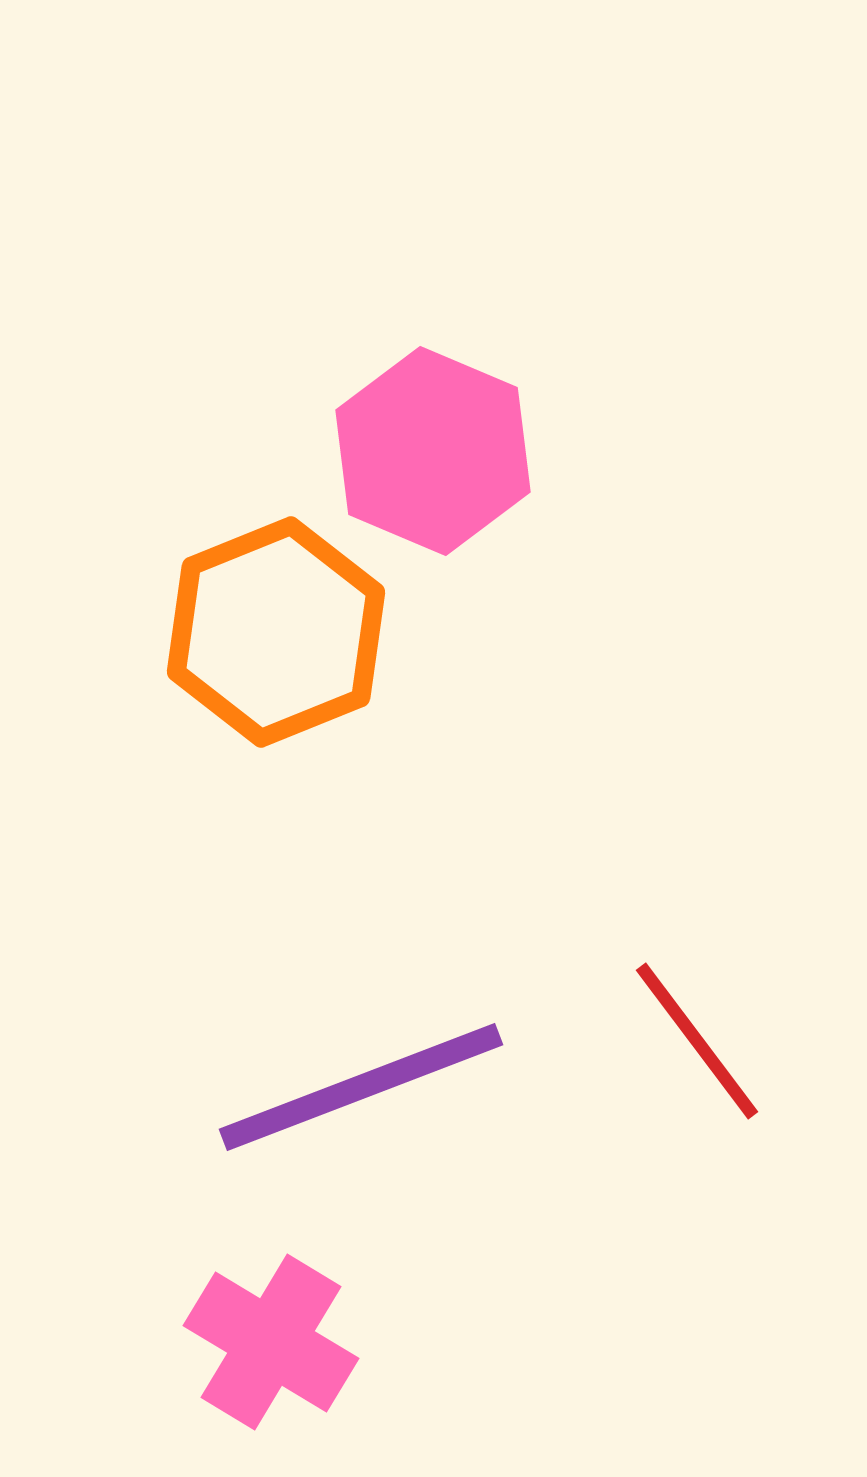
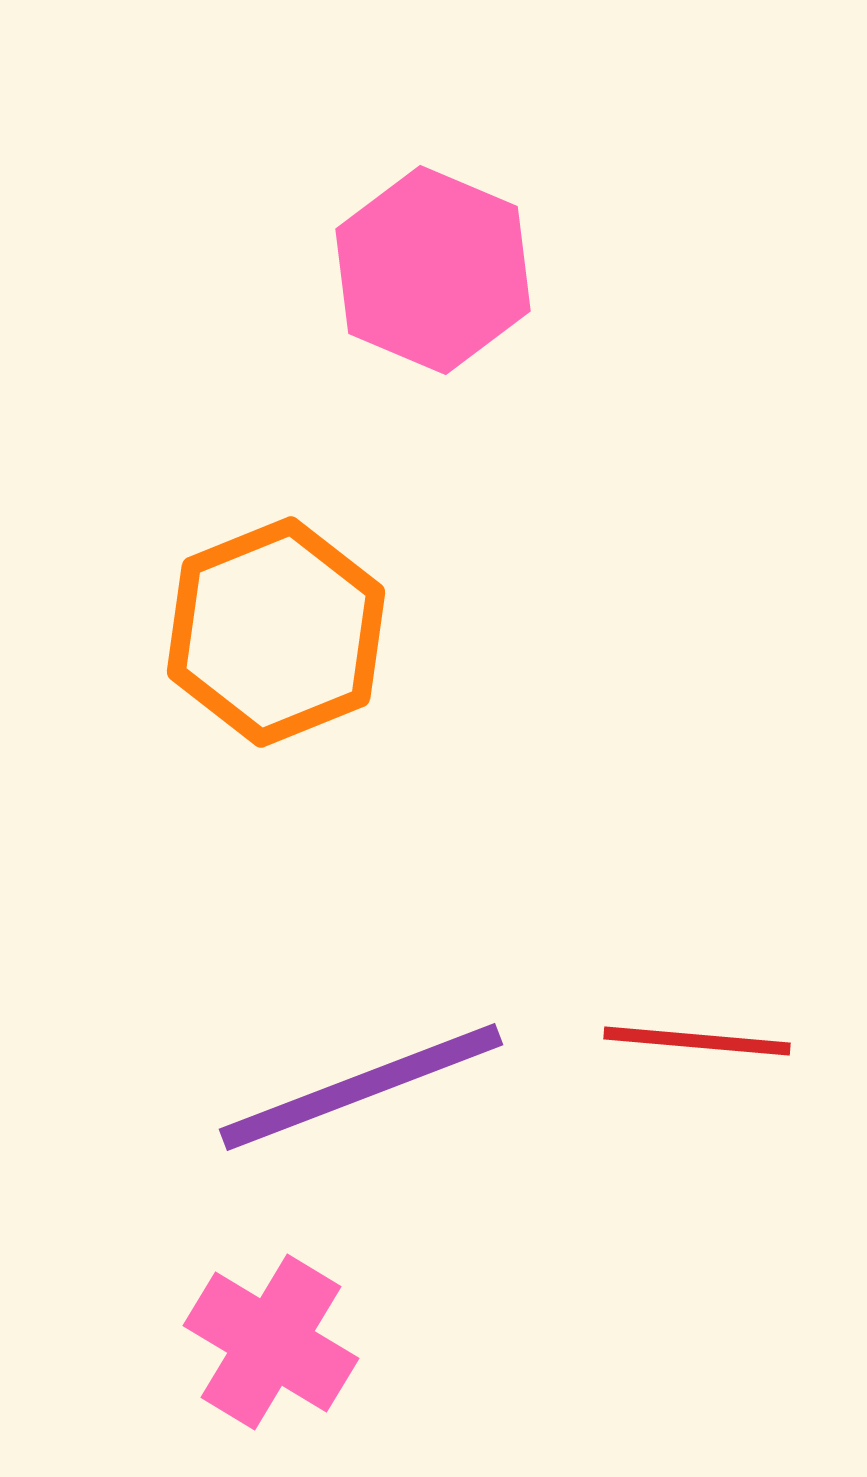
pink hexagon: moved 181 px up
red line: rotated 48 degrees counterclockwise
